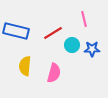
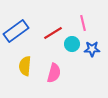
pink line: moved 1 px left, 4 px down
blue rectangle: rotated 50 degrees counterclockwise
cyan circle: moved 1 px up
